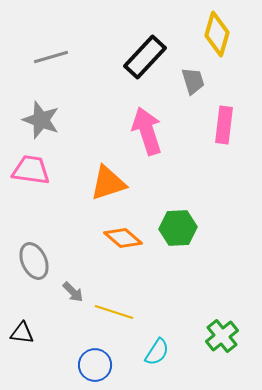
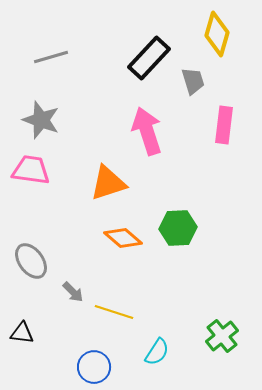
black rectangle: moved 4 px right, 1 px down
gray ellipse: moved 3 px left; rotated 12 degrees counterclockwise
blue circle: moved 1 px left, 2 px down
